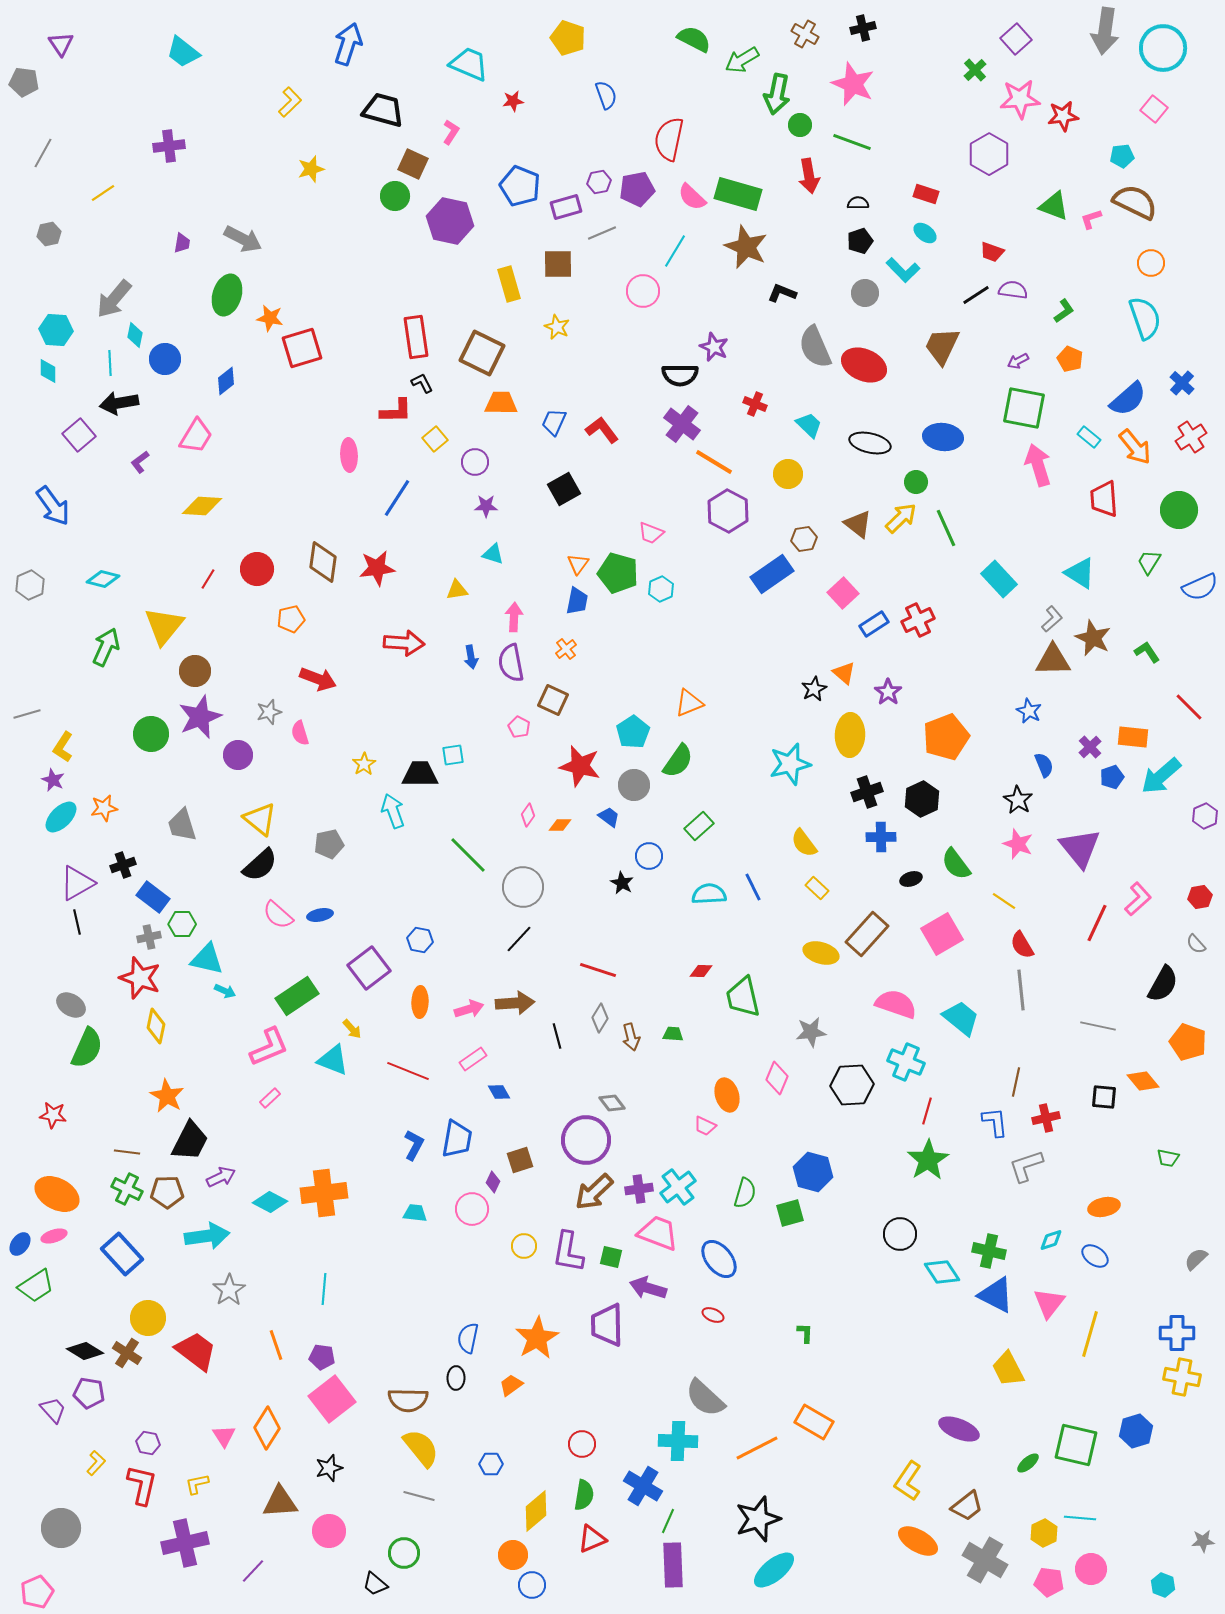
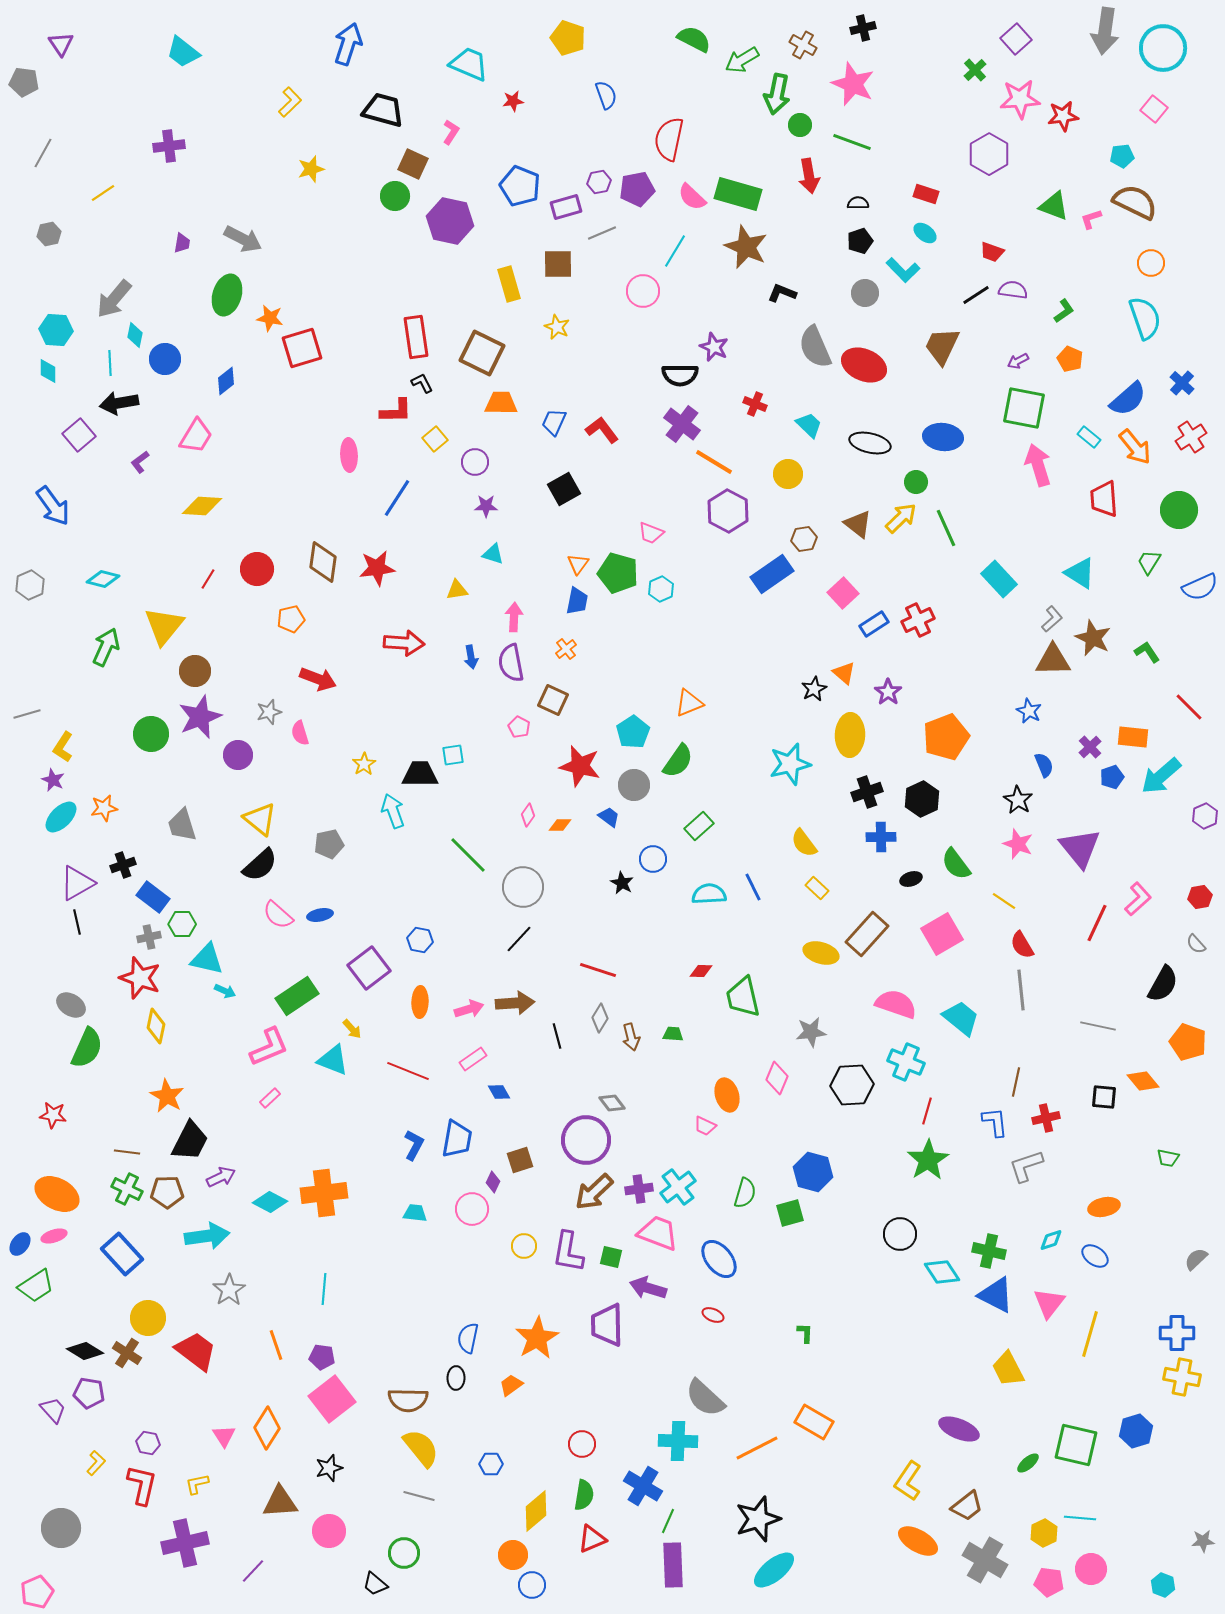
brown cross at (805, 34): moved 2 px left, 11 px down
blue circle at (649, 856): moved 4 px right, 3 px down
